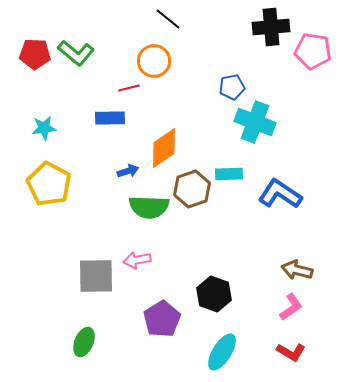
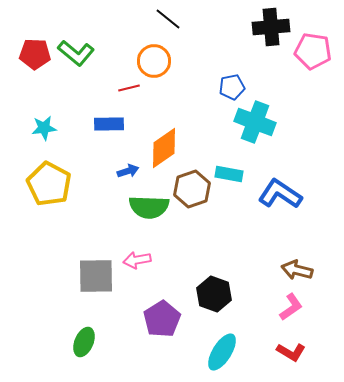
blue rectangle: moved 1 px left, 6 px down
cyan rectangle: rotated 12 degrees clockwise
